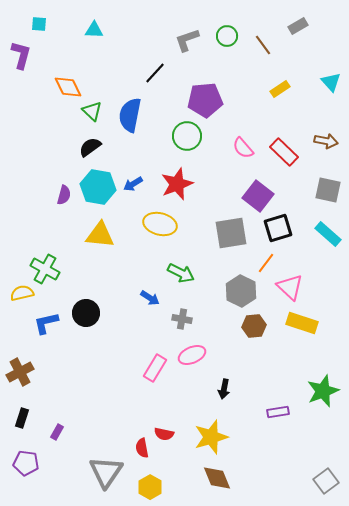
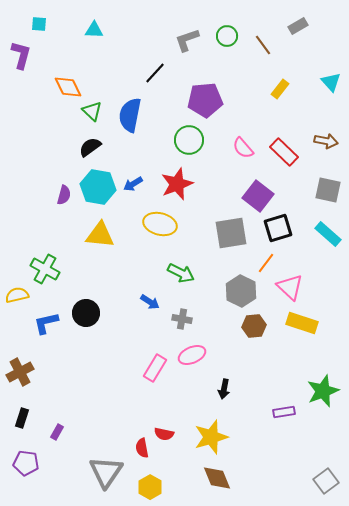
yellow rectangle at (280, 89): rotated 18 degrees counterclockwise
green circle at (187, 136): moved 2 px right, 4 px down
yellow semicircle at (22, 293): moved 5 px left, 2 px down
blue arrow at (150, 298): moved 4 px down
purple rectangle at (278, 412): moved 6 px right
